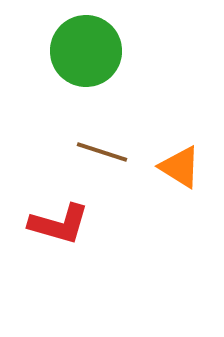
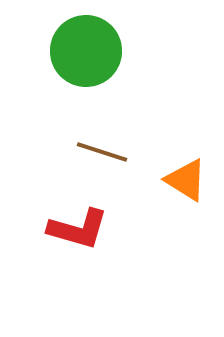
orange triangle: moved 6 px right, 13 px down
red L-shape: moved 19 px right, 5 px down
